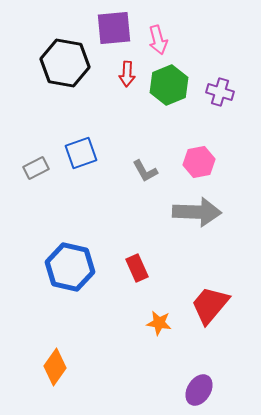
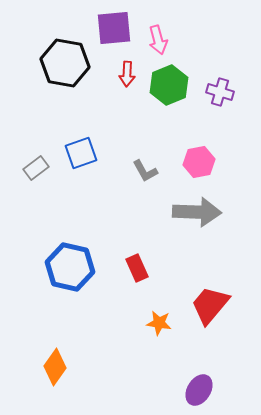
gray rectangle: rotated 10 degrees counterclockwise
